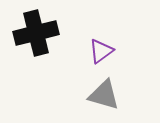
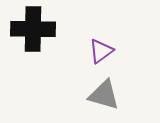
black cross: moved 3 px left, 4 px up; rotated 15 degrees clockwise
